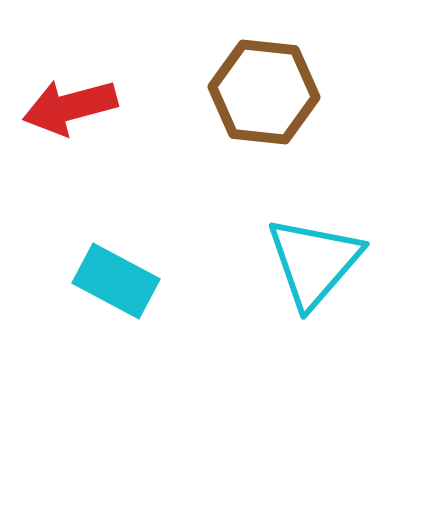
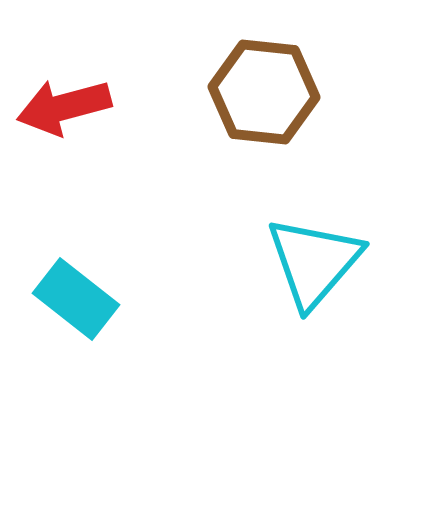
red arrow: moved 6 px left
cyan rectangle: moved 40 px left, 18 px down; rotated 10 degrees clockwise
